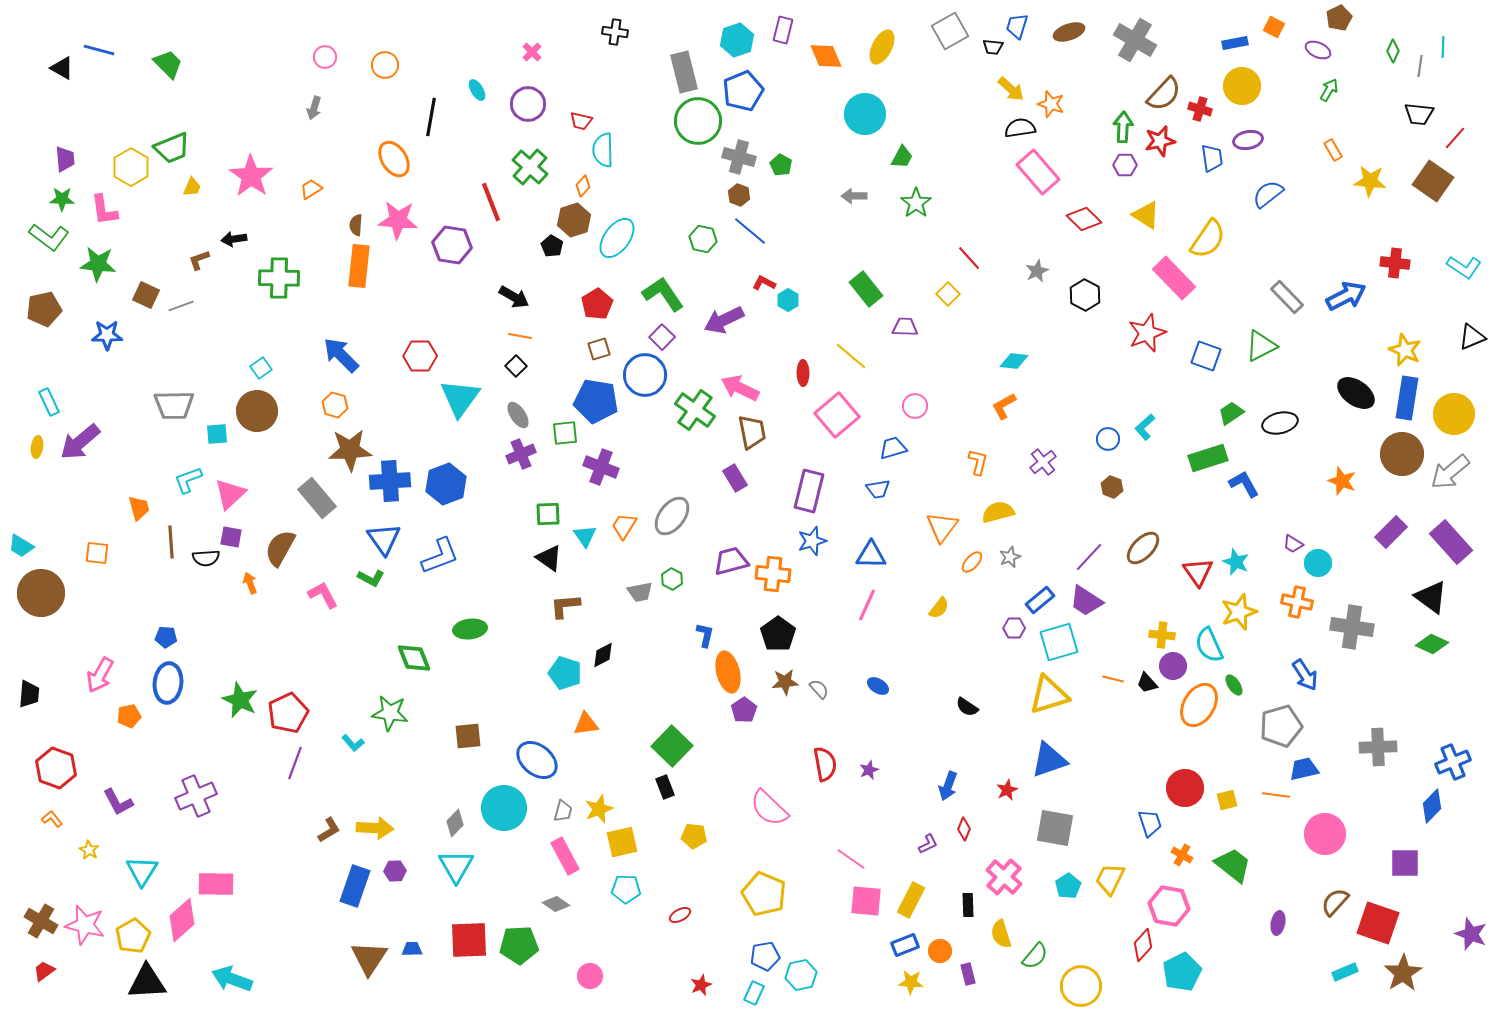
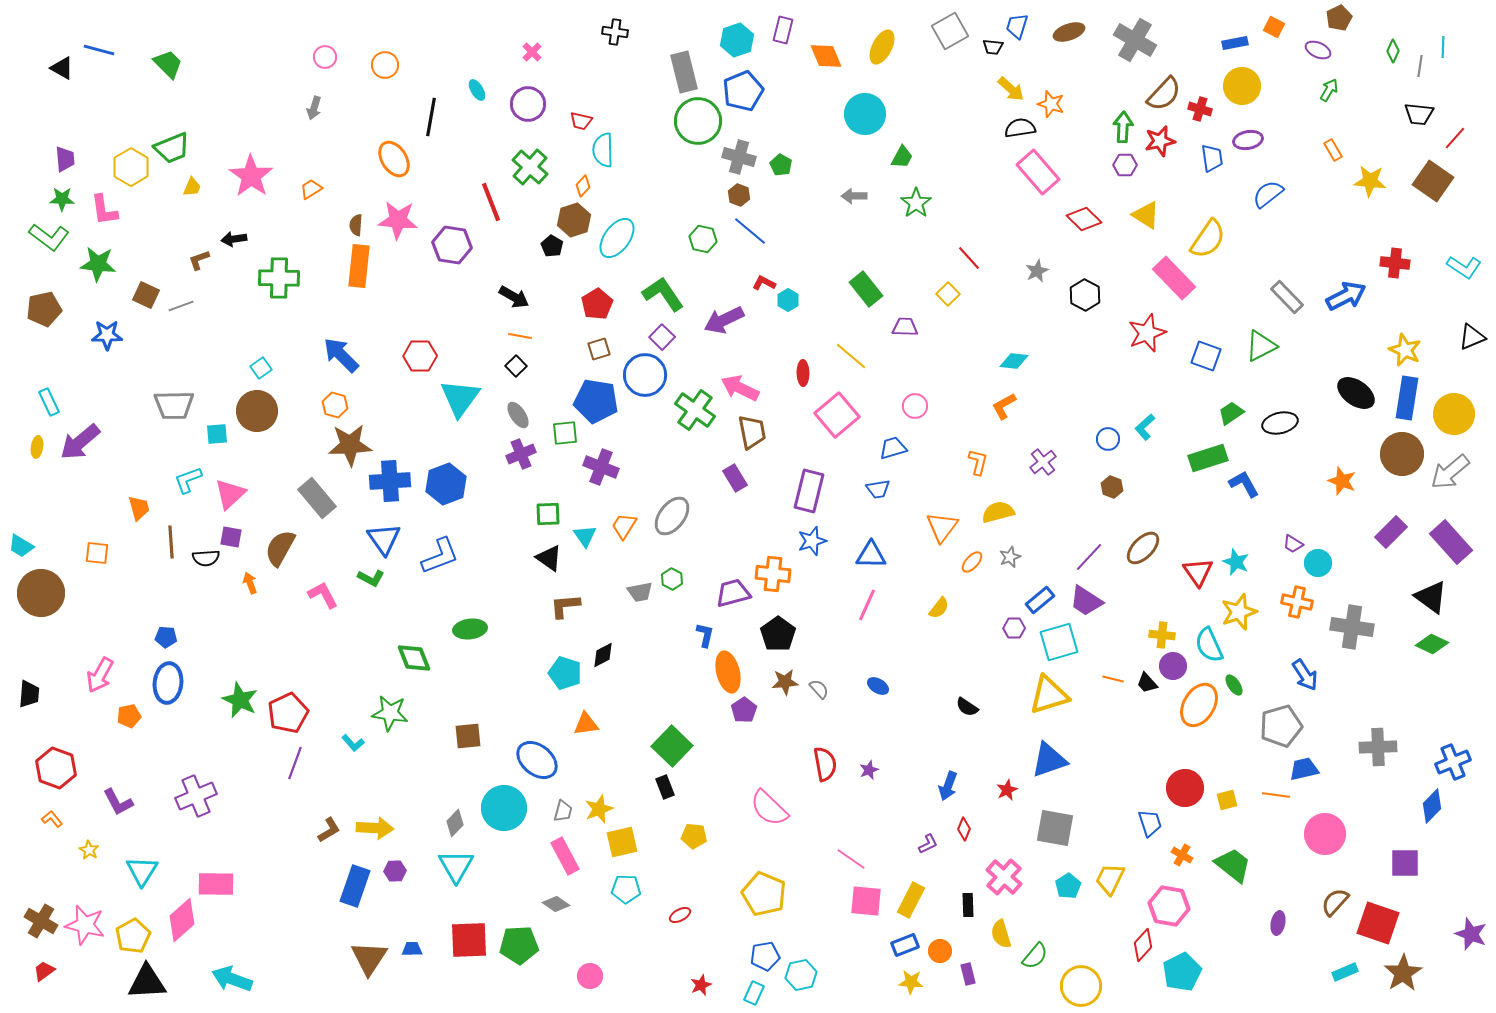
brown star at (350, 450): moved 5 px up
purple trapezoid at (731, 561): moved 2 px right, 32 px down
